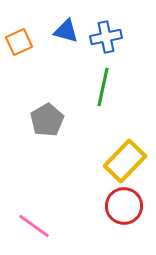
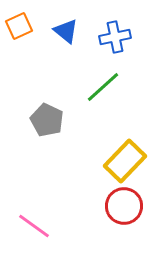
blue triangle: rotated 24 degrees clockwise
blue cross: moved 9 px right
orange square: moved 16 px up
green line: rotated 36 degrees clockwise
gray pentagon: rotated 16 degrees counterclockwise
